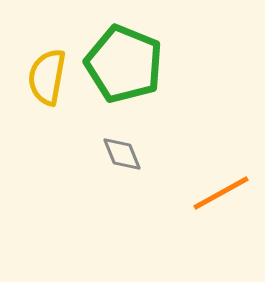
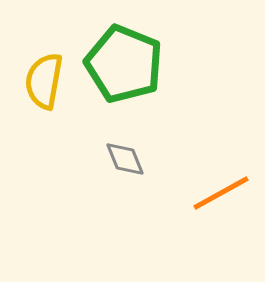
yellow semicircle: moved 3 px left, 4 px down
gray diamond: moved 3 px right, 5 px down
